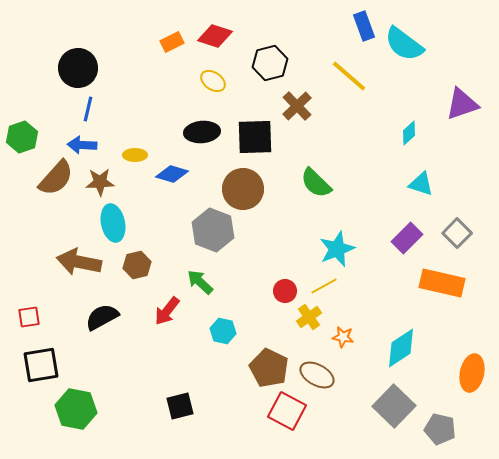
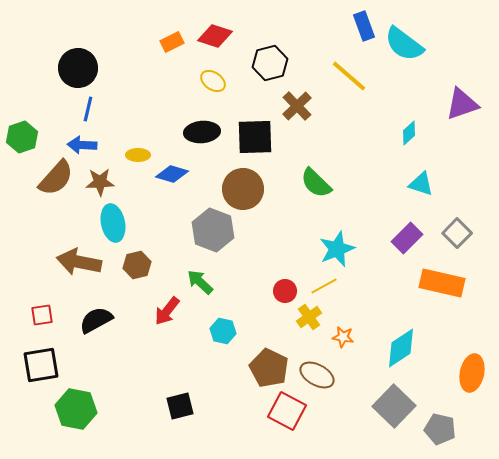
yellow ellipse at (135, 155): moved 3 px right
red square at (29, 317): moved 13 px right, 2 px up
black semicircle at (102, 317): moved 6 px left, 3 px down
